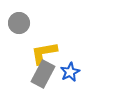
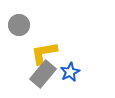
gray circle: moved 2 px down
gray rectangle: rotated 12 degrees clockwise
